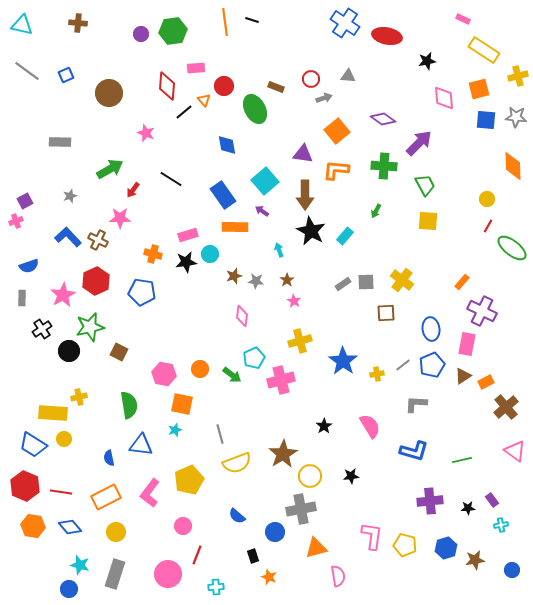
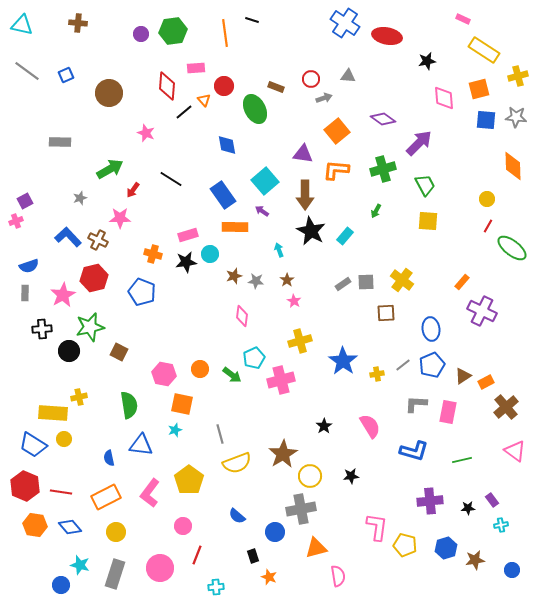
orange line at (225, 22): moved 11 px down
green cross at (384, 166): moved 1 px left, 3 px down; rotated 20 degrees counterclockwise
gray star at (70, 196): moved 10 px right, 2 px down
red hexagon at (96, 281): moved 2 px left, 3 px up; rotated 12 degrees clockwise
blue pentagon at (142, 292): rotated 12 degrees clockwise
gray rectangle at (22, 298): moved 3 px right, 5 px up
black cross at (42, 329): rotated 30 degrees clockwise
pink rectangle at (467, 344): moved 19 px left, 68 px down
yellow pentagon at (189, 480): rotated 12 degrees counterclockwise
orange hexagon at (33, 526): moved 2 px right, 1 px up
pink L-shape at (372, 536): moved 5 px right, 9 px up
pink circle at (168, 574): moved 8 px left, 6 px up
blue circle at (69, 589): moved 8 px left, 4 px up
